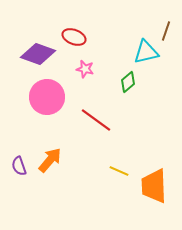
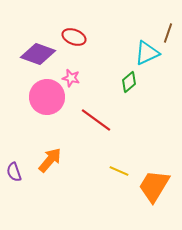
brown line: moved 2 px right, 2 px down
cyan triangle: moved 1 px right, 1 px down; rotated 12 degrees counterclockwise
pink star: moved 14 px left, 9 px down
green diamond: moved 1 px right
purple semicircle: moved 5 px left, 6 px down
orange trapezoid: rotated 33 degrees clockwise
